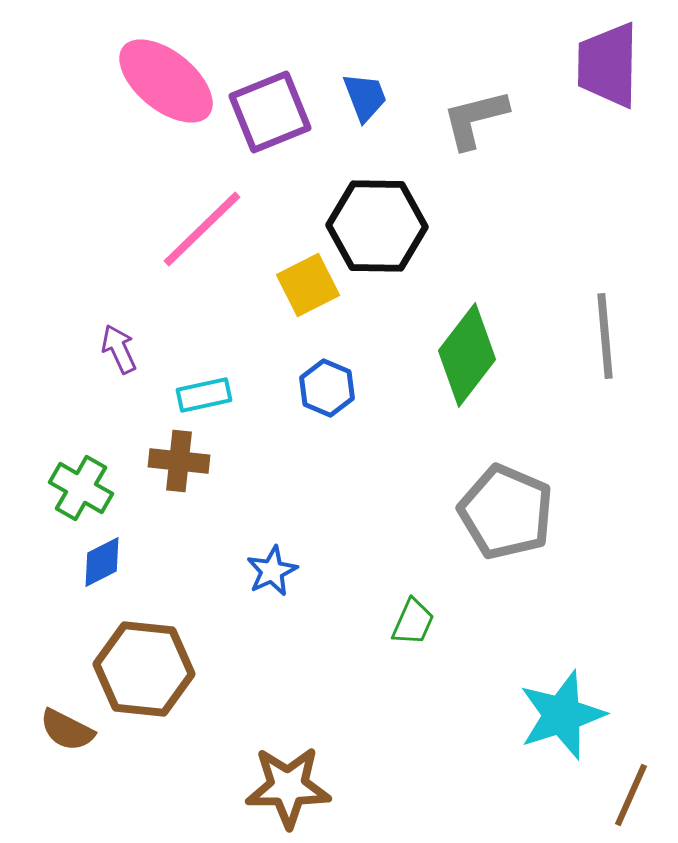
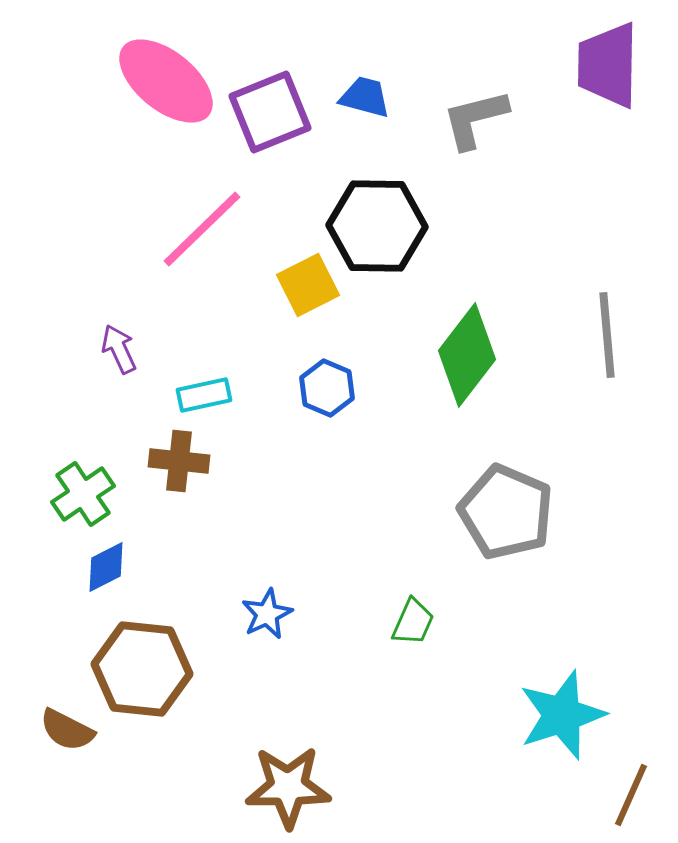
blue trapezoid: rotated 54 degrees counterclockwise
gray line: moved 2 px right, 1 px up
green cross: moved 2 px right, 6 px down; rotated 26 degrees clockwise
blue diamond: moved 4 px right, 5 px down
blue star: moved 5 px left, 43 px down
brown hexagon: moved 2 px left
